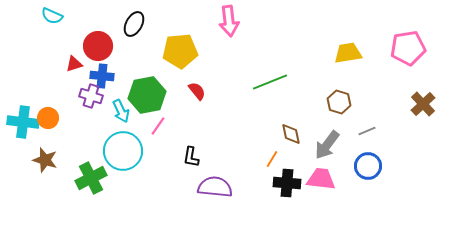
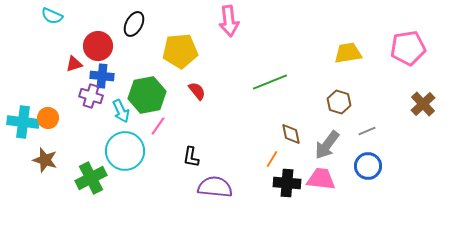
cyan circle: moved 2 px right
